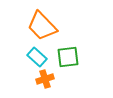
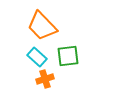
green square: moved 1 px up
